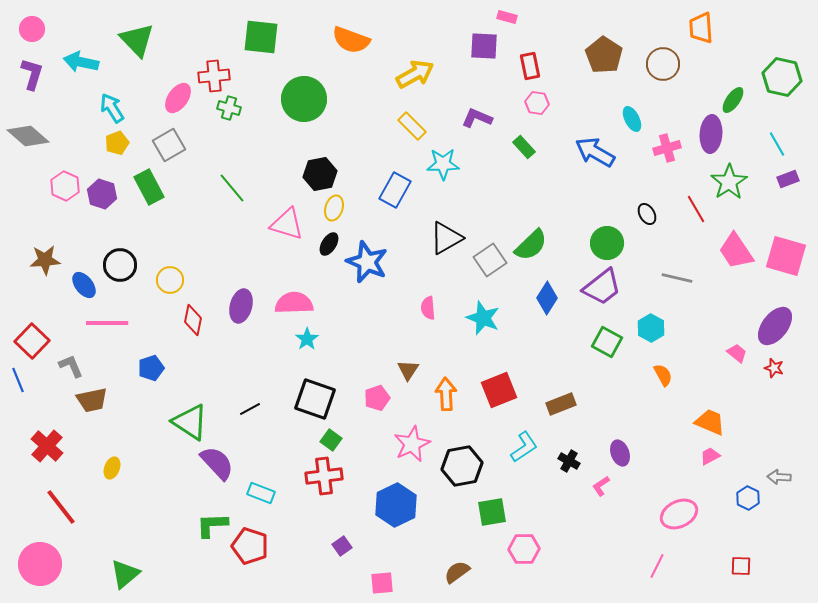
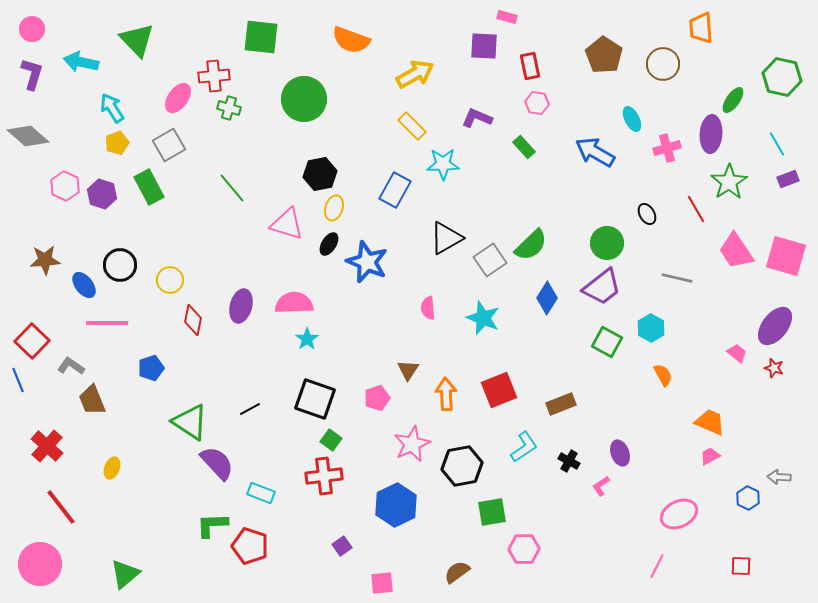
gray L-shape at (71, 366): rotated 32 degrees counterclockwise
brown trapezoid at (92, 400): rotated 80 degrees clockwise
